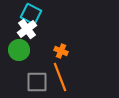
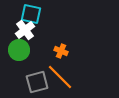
cyan square: rotated 15 degrees counterclockwise
white cross: moved 2 px left, 1 px down
orange line: rotated 24 degrees counterclockwise
gray square: rotated 15 degrees counterclockwise
